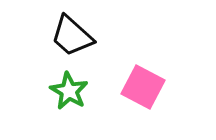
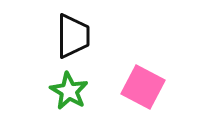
black trapezoid: moved 1 px right; rotated 132 degrees counterclockwise
